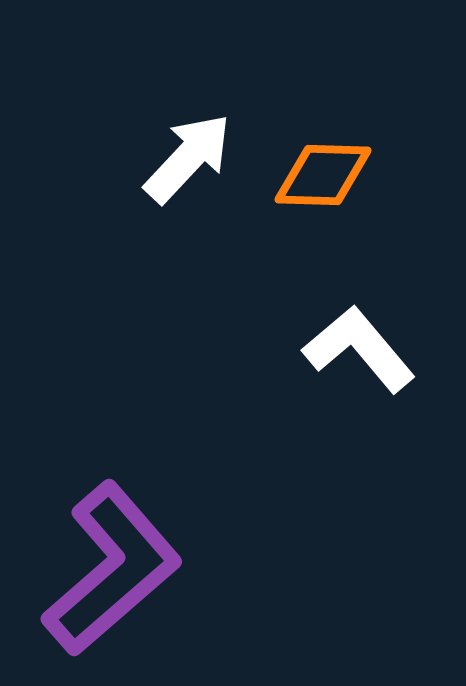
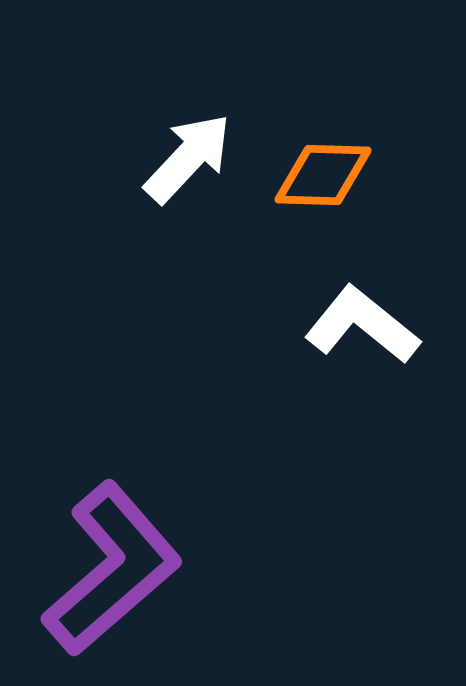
white L-shape: moved 3 px right, 24 px up; rotated 11 degrees counterclockwise
